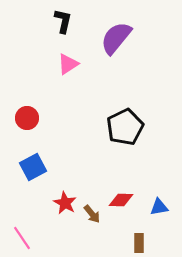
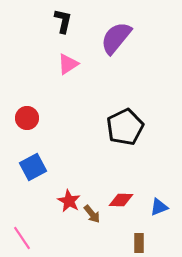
red star: moved 4 px right, 2 px up
blue triangle: rotated 12 degrees counterclockwise
